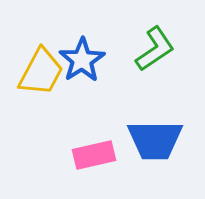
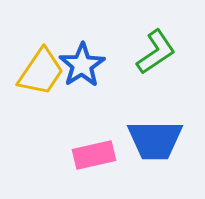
green L-shape: moved 1 px right, 3 px down
blue star: moved 5 px down
yellow trapezoid: rotated 6 degrees clockwise
